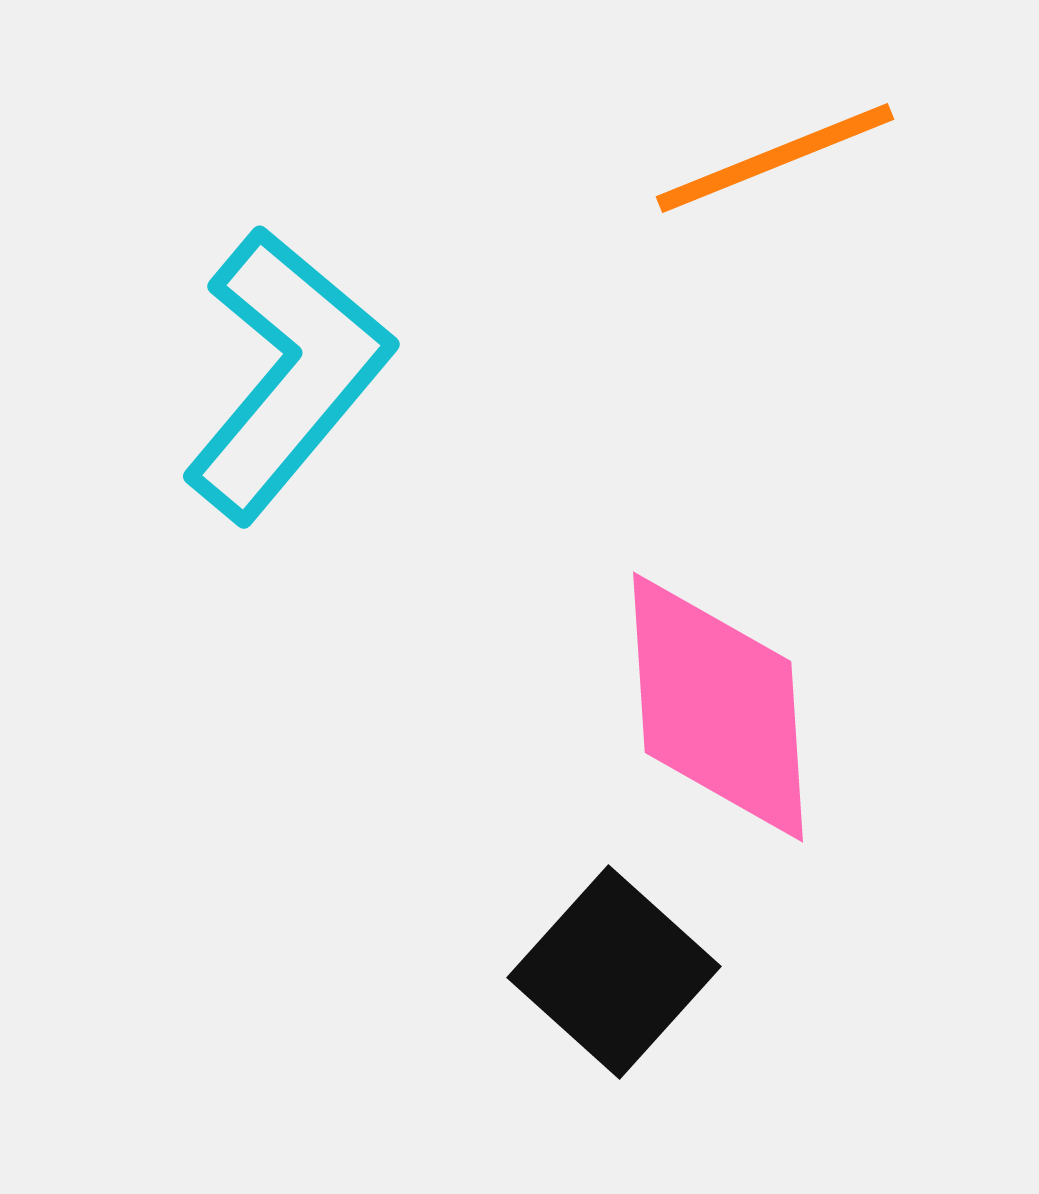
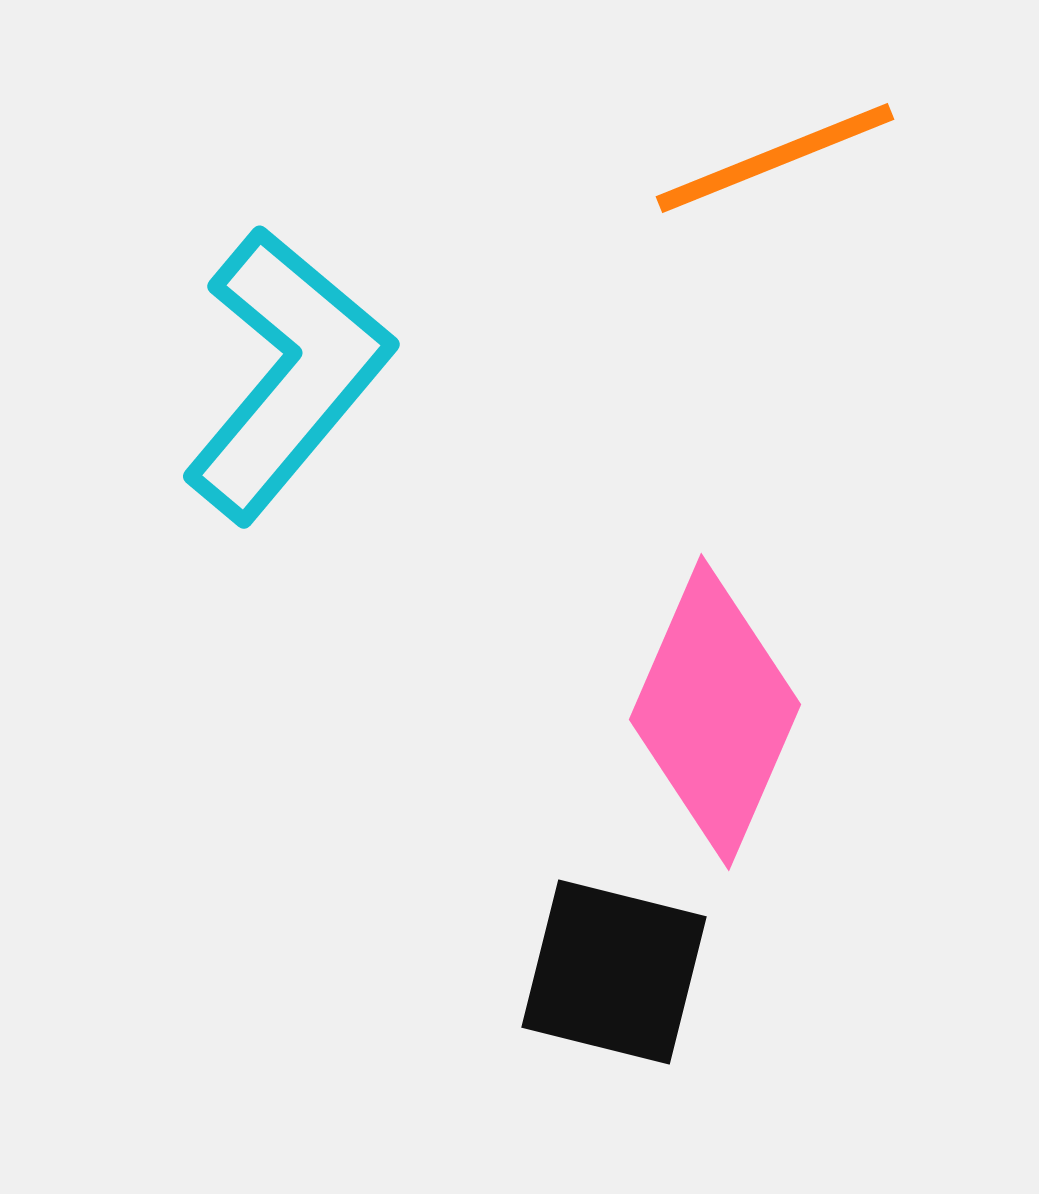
pink diamond: moved 3 px left, 5 px down; rotated 27 degrees clockwise
black square: rotated 28 degrees counterclockwise
